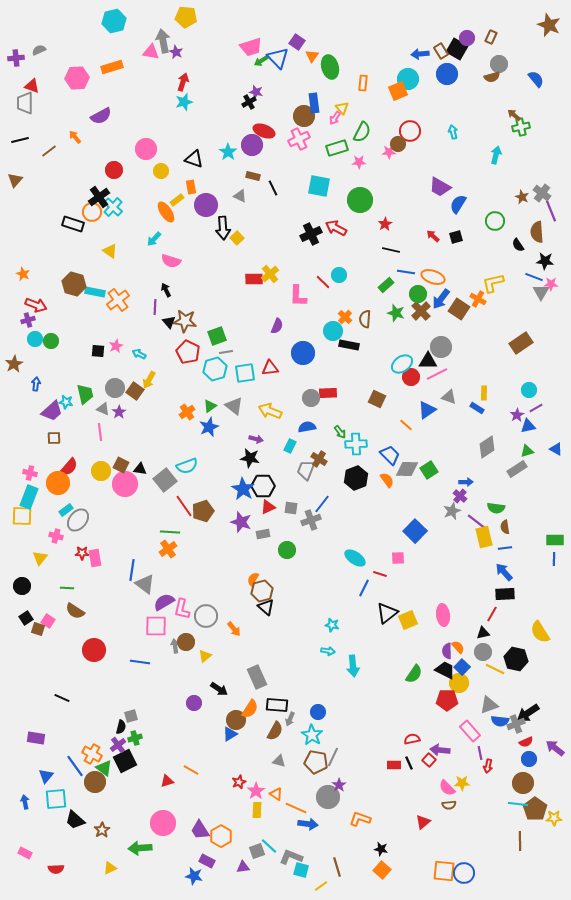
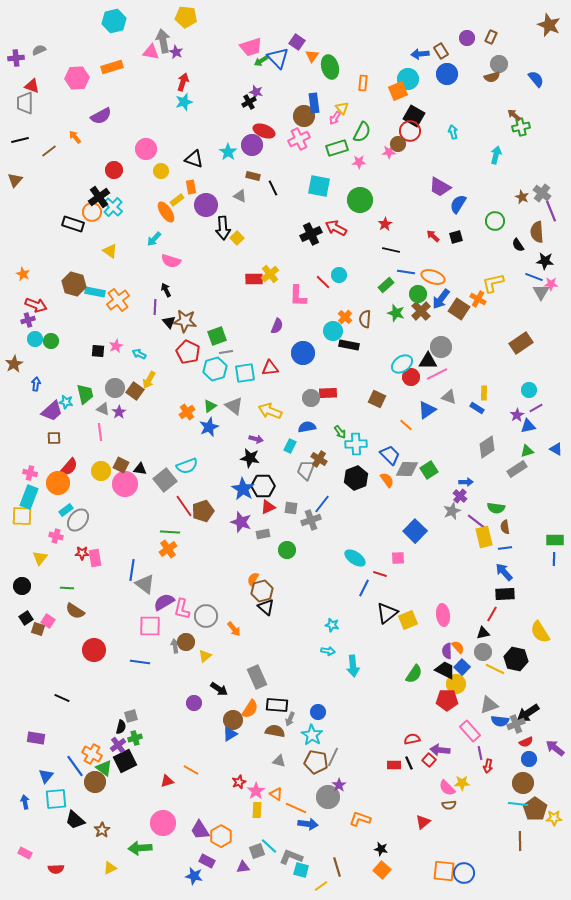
black square at (457, 49): moved 43 px left, 67 px down
pink square at (156, 626): moved 6 px left
yellow circle at (459, 683): moved 3 px left, 1 px down
brown circle at (236, 720): moved 3 px left
brown semicircle at (275, 731): rotated 108 degrees counterclockwise
